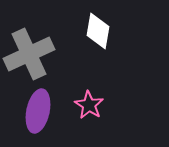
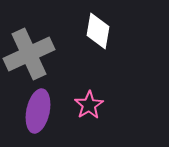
pink star: rotated 8 degrees clockwise
